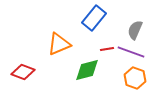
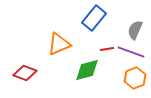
red diamond: moved 2 px right, 1 px down
orange hexagon: rotated 20 degrees clockwise
